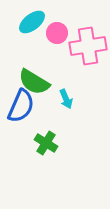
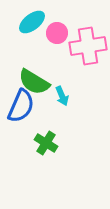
cyan arrow: moved 4 px left, 3 px up
